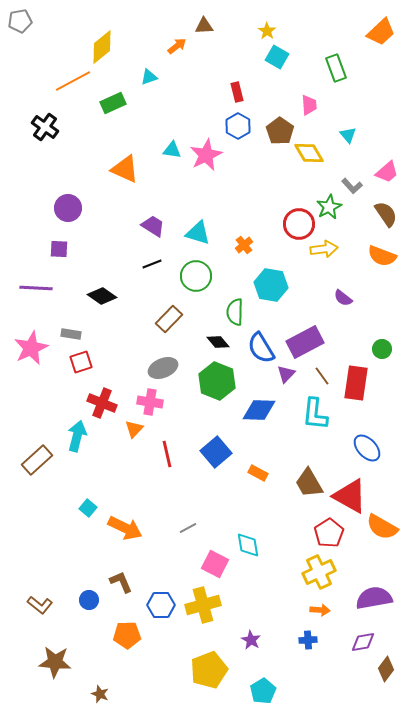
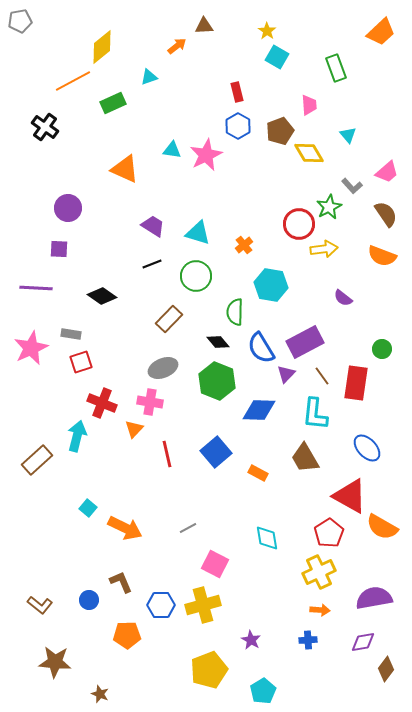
brown pentagon at (280, 131): rotated 16 degrees clockwise
brown trapezoid at (309, 483): moved 4 px left, 25 px up
cyan diamond at (248, 545): moved 19 px right, 7 px up
